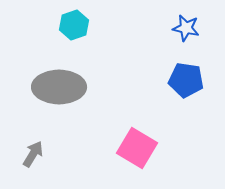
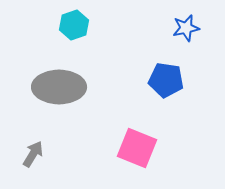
blue star: rotated 24 degrees counterclockwise
blue pentagon: moved 20 px left
pink square: rotated 9 degrees counterclockwise
